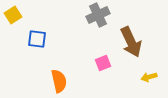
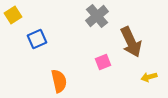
gray cross: moved 1 px left, 1 px down; rotated 15 degrees counterclockwise
blue square: rotated 30 degrees counterclockwise
pink square: moved 1 px up
